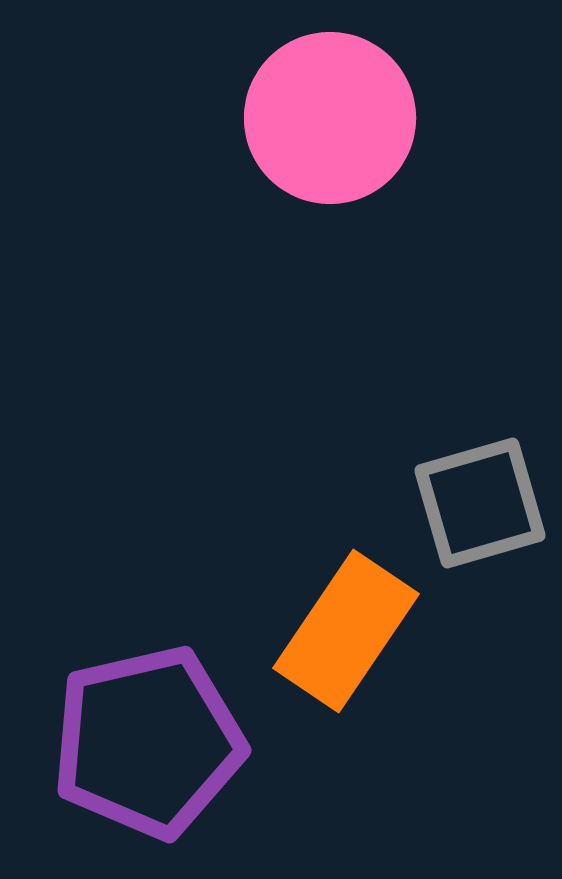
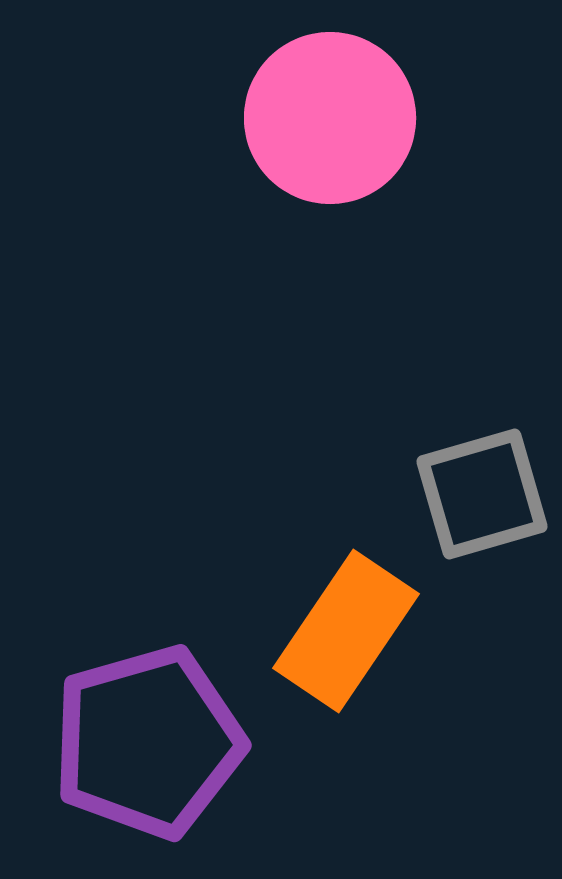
gray square: moved 2 px right, 9 px up
purple pentagon: rotated 3 degrees counterclockwise
